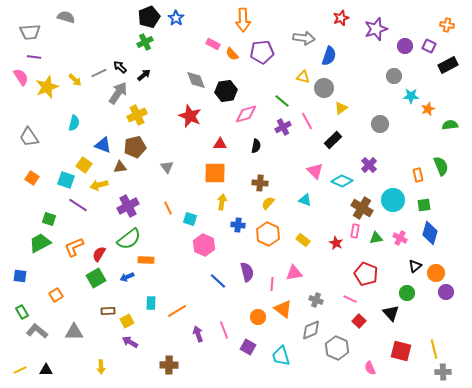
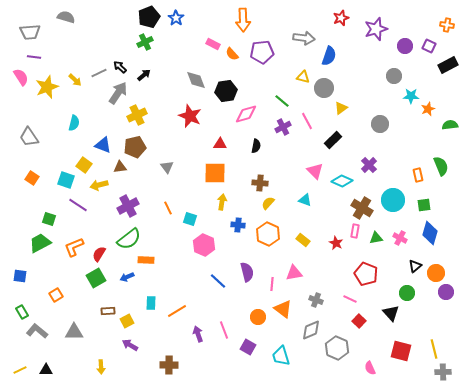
purple arrow at (130, 342): moved 3 px down
